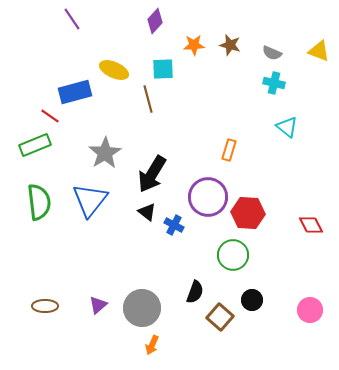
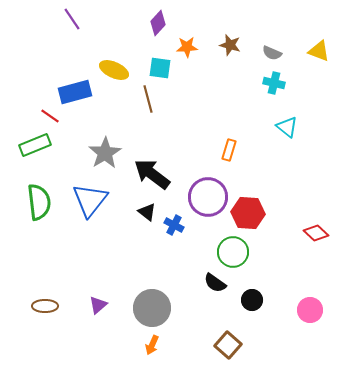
purple diamond: moved 3 px right, 2 px down
orange star: moved 7 px left, 2 px down
cyan square: moved 3 px left, 1 px up; rotated 10 degrees clockwise
black arrow: rotated 96 degrees clockwise
red diamond: moved 5 px right, 8 px down; rotated 20 degrees counterclockwise
green circle: moved 3 px up
black semicircle: moved 20 px right, 9 px up; rotated 105 degrees clockwise
gray circle: moved 10 px right
brown square: moved 8 px right, 28 px down
